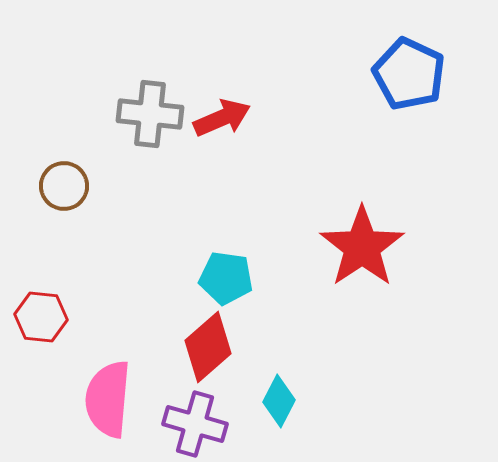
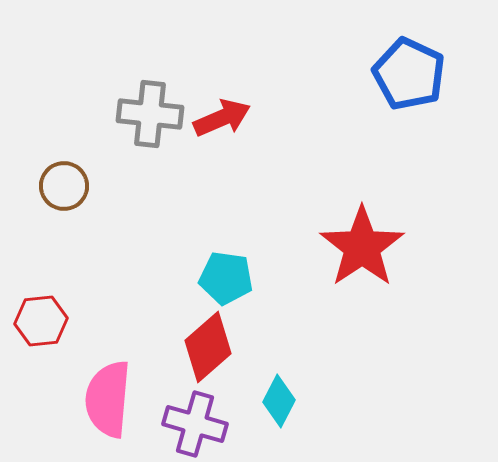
red hexagon: moved 4 px down; rotated 12 degrees counterclockwise
